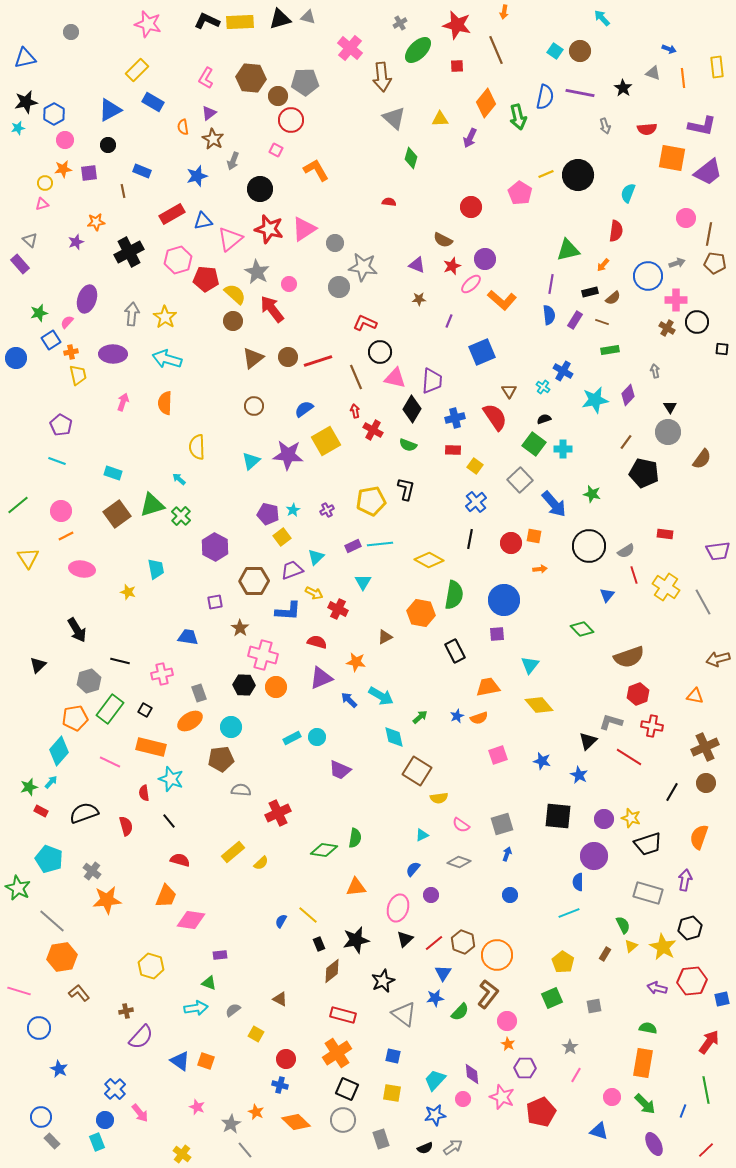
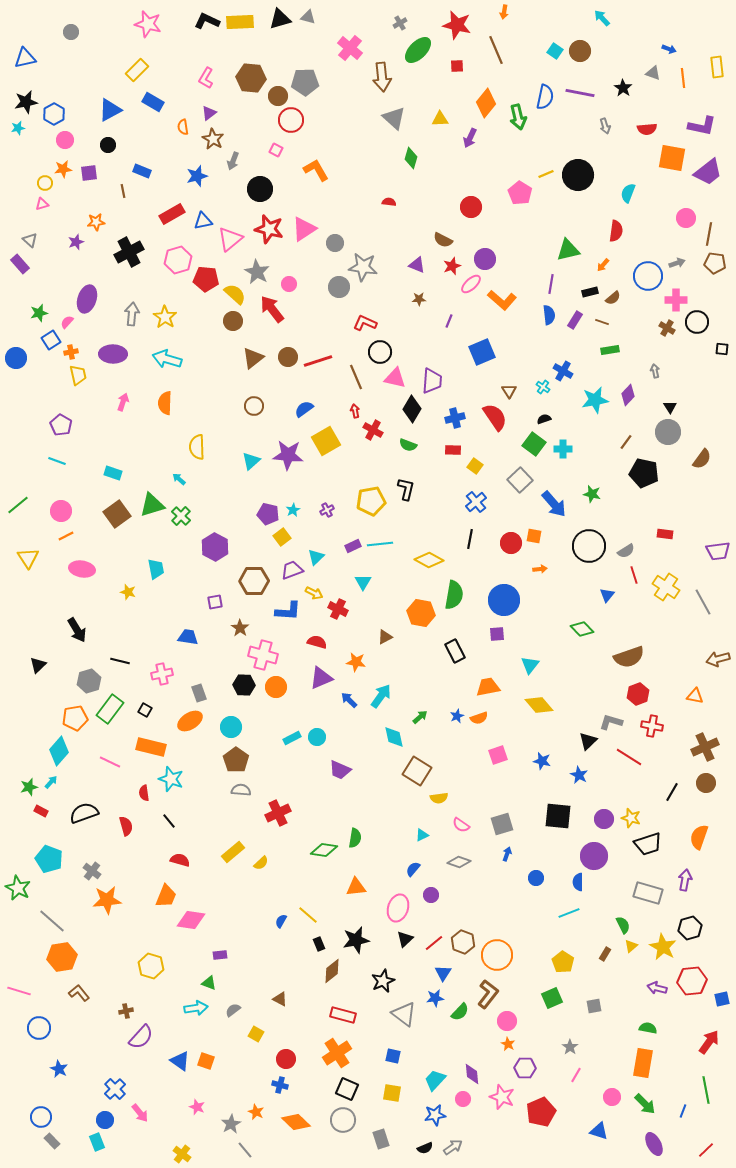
cyan arrow at (381, 696): rotated 85 degrees counterclockwise
brown pentagon at (221, 759): moved 15 px right, 1 px down; rotated 30 degrees counterclockwise
blue circle at (510, 895): moved 26 px right, 17 px up
